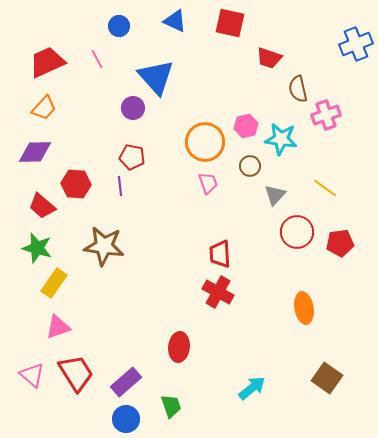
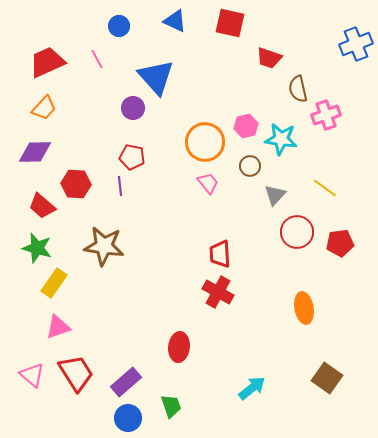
pink trapezoid at (208, 183): rotated 20 degrees counterclockwise
blue circle at (126, 419): moved 2 px right, 1 px up
